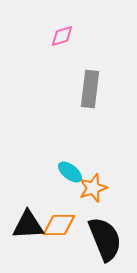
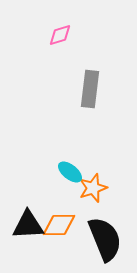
pink diamond: moved 2 px left, 1 px up
